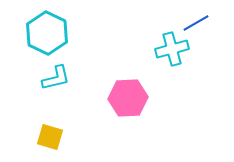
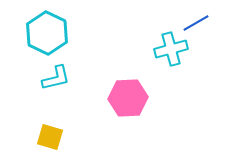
cyan cross: moved 1 px left
